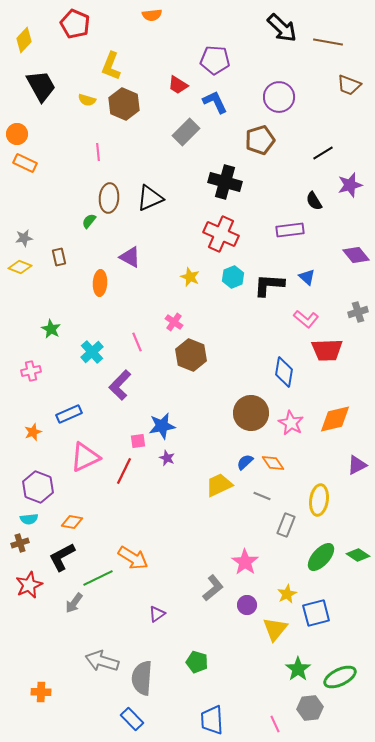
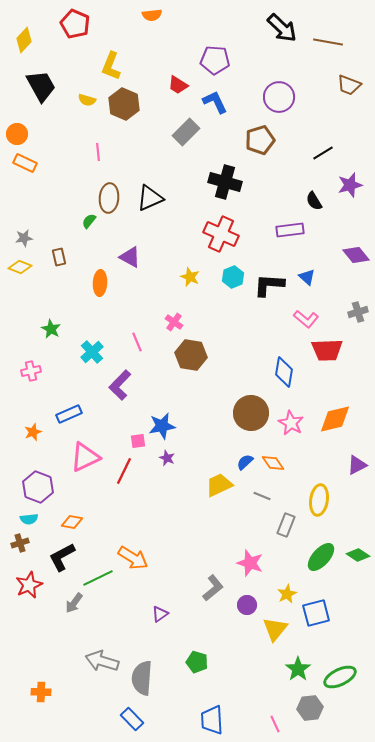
brown hexagon at (191, 355): rotated 12 degrees counterclockwise
pink star at (245, 562): moved 5 px right, 1 px down; rotated 16 degrees counterclockwise
purple triangle at (157, 614): moved 3 px right
